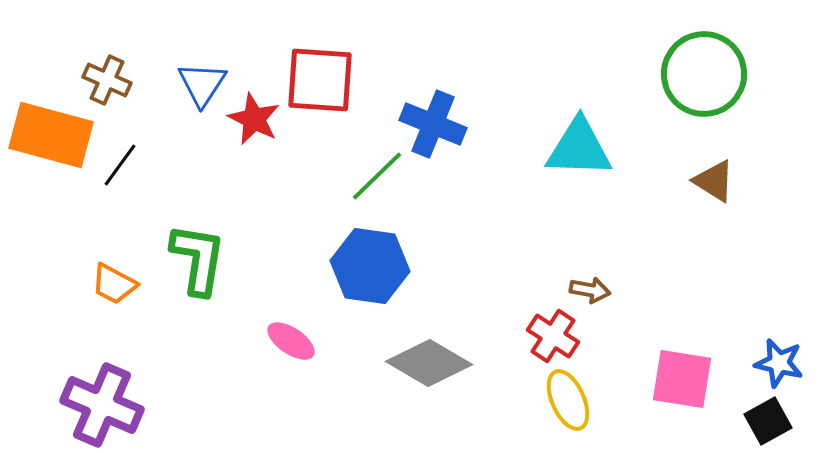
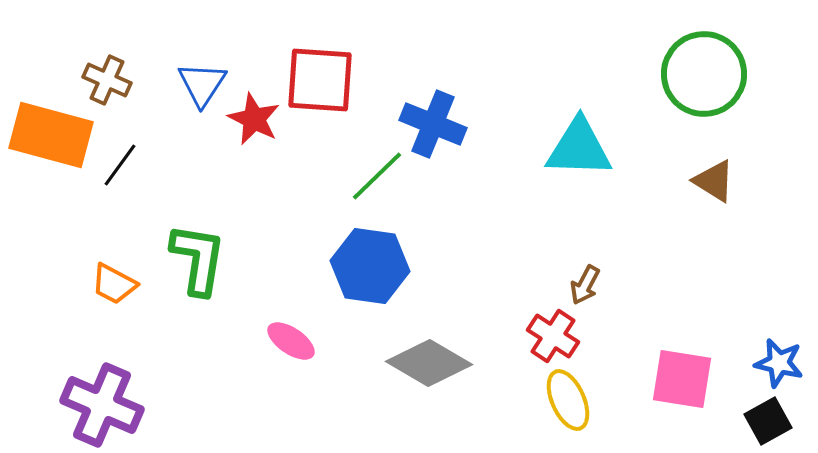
brown arrow: moved 5 px left, 5 px up; rotated 108 degrees clockwise
